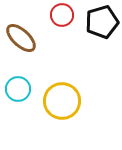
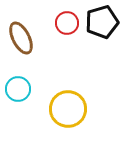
red circle: moved 5 px right, 8 px down
brown ellipse: rotated 20 degrees clockwise
yellow circle: moved 6 px right, 8 px down
